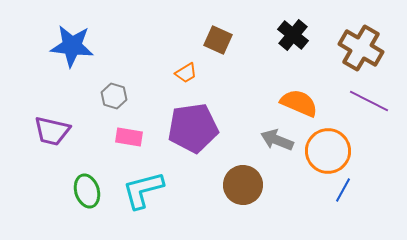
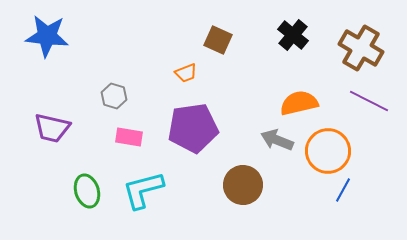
blue star: moved 25 px left, 10 px up
orange trapezoid: rotated 10 degrees clockwise
orange semicircle: rotated 36 degrees counterclockwise
purple trapezoid: moved 3 px up
